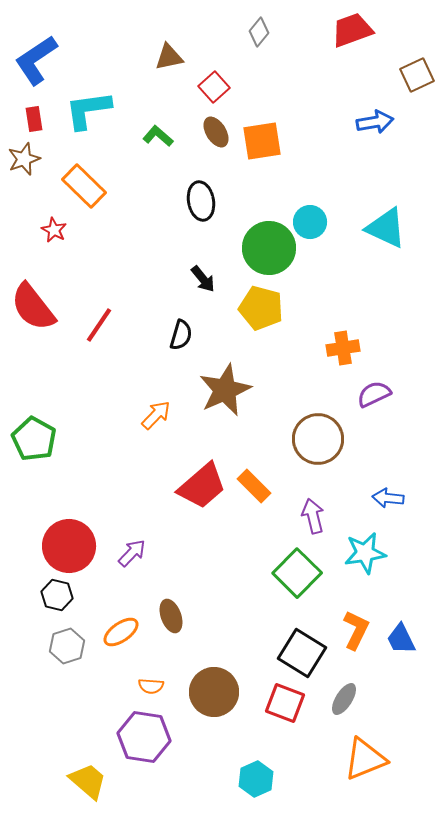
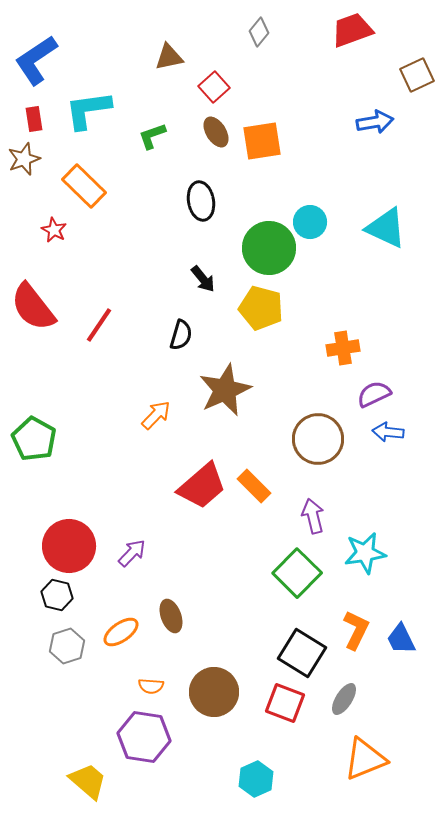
green L-shape at (158, 136): moved 6 px left; rotated 60 degrees counterclockwise
blue arrow at (388, 498): moved 66 px up
